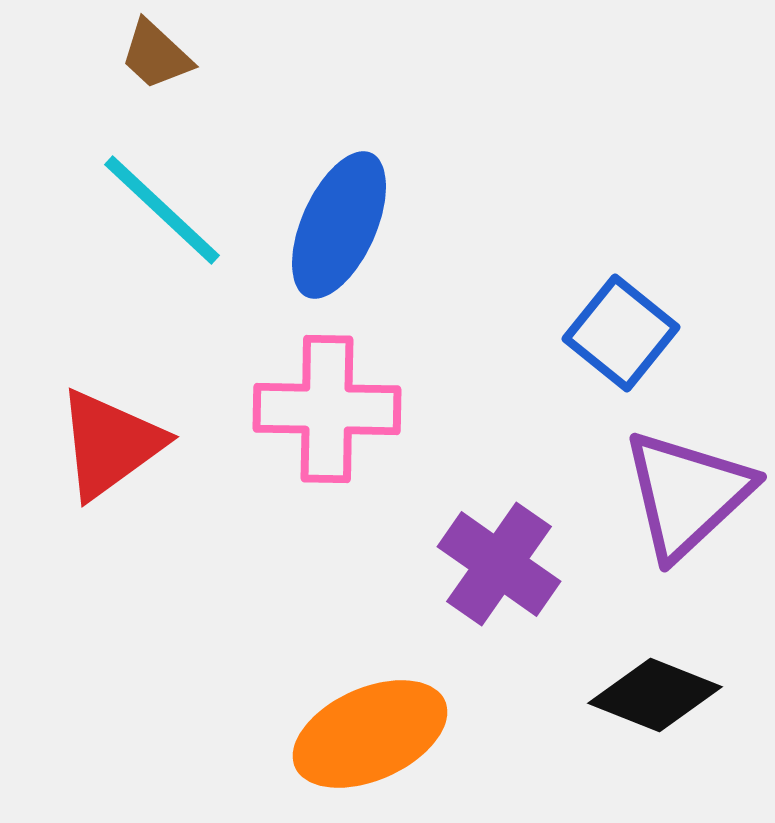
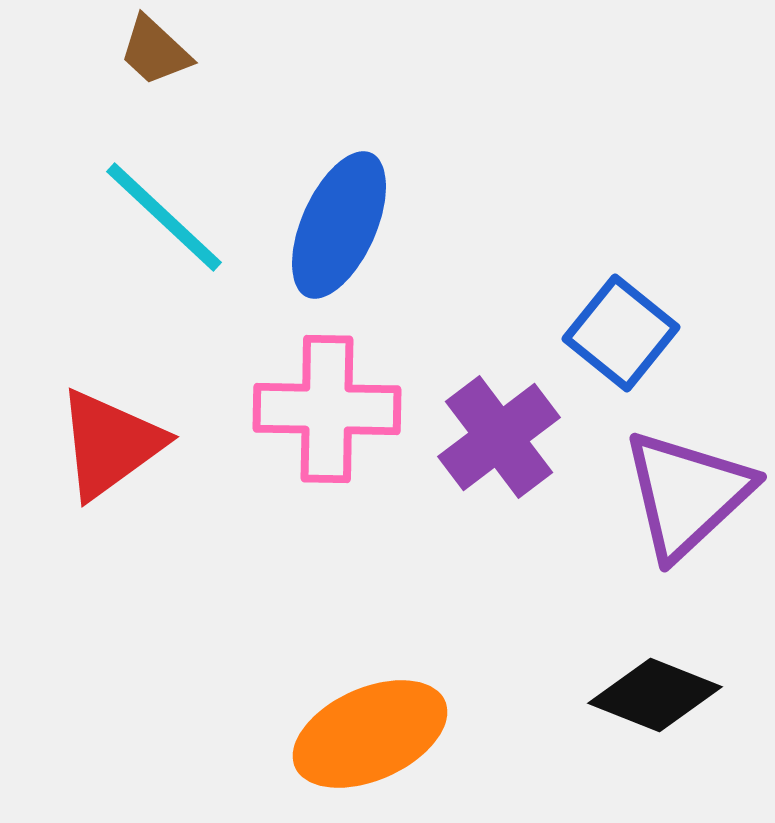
brown trapezoid: moved 1 px left, 4 px up
cyan line: moved 2 px right, 7 px down
purple cross: moved 127 px up; rotated 18 degrees clockwise
